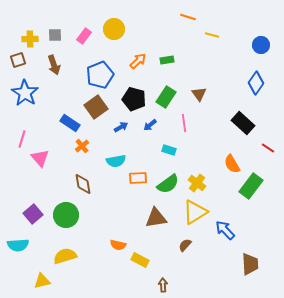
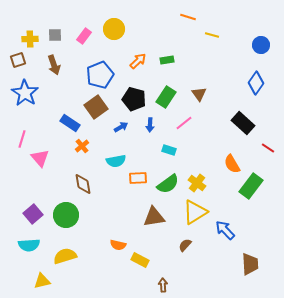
pink line at (184, 123): rotated 60 degrees clockwise
blue arrow at (150, 125): rotated 48 degrees counterclockwise
brown triangle at (156, 218): moved 2 px left, 1 px up
cyan semicircle at (18, 245): moved 11 px right
